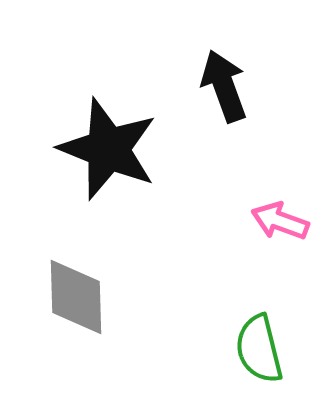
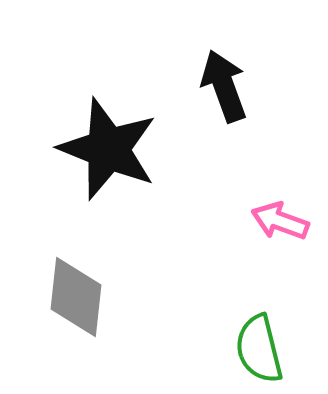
gray diamond: rotated 8 degrees clockwise
